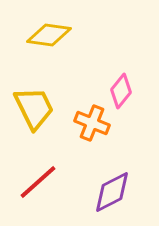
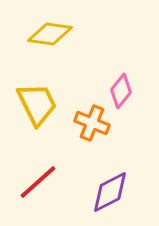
yellow diamond: moved 1 px right, 1 px up
yellow trapezoid: moved 3 px right, 4 px up
purple diamond: moved 2 px left
